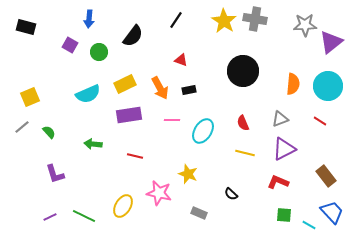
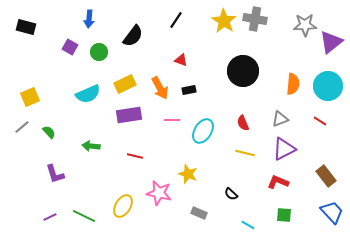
purple square at (70, 45): moved 2 px down
green arrow at (93, 144): moved 2 px left, 2 px down
cyan line at (309, 225): moved 61 px left
